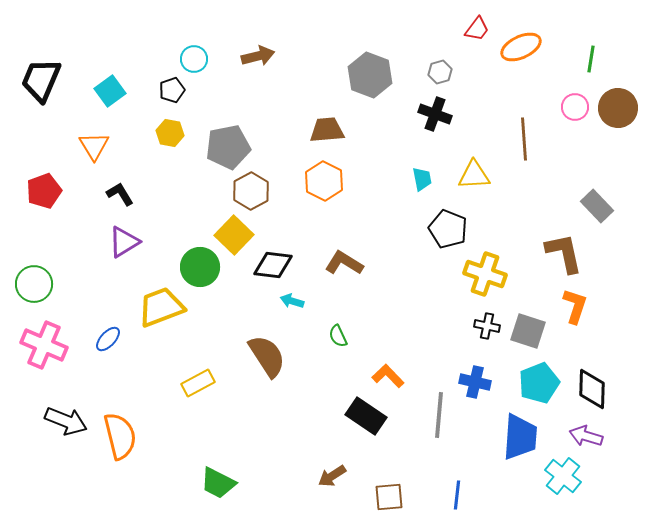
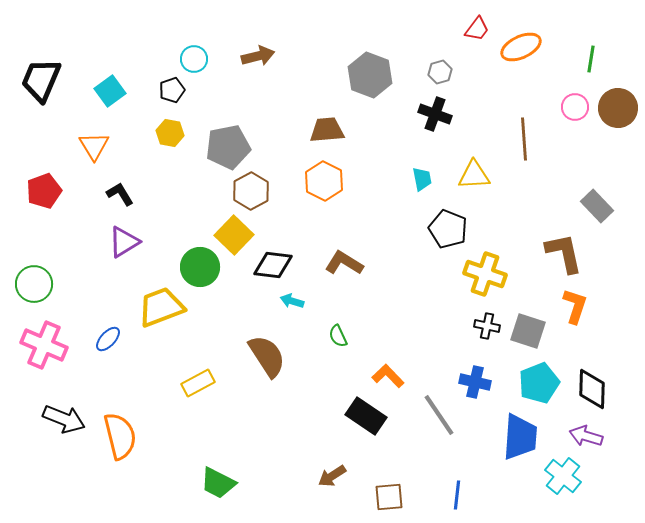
gray line at (439, 415): rotated 39 degrees counterclockwise
black arrow at (66, 421): moved 2 px left, 2 px up
